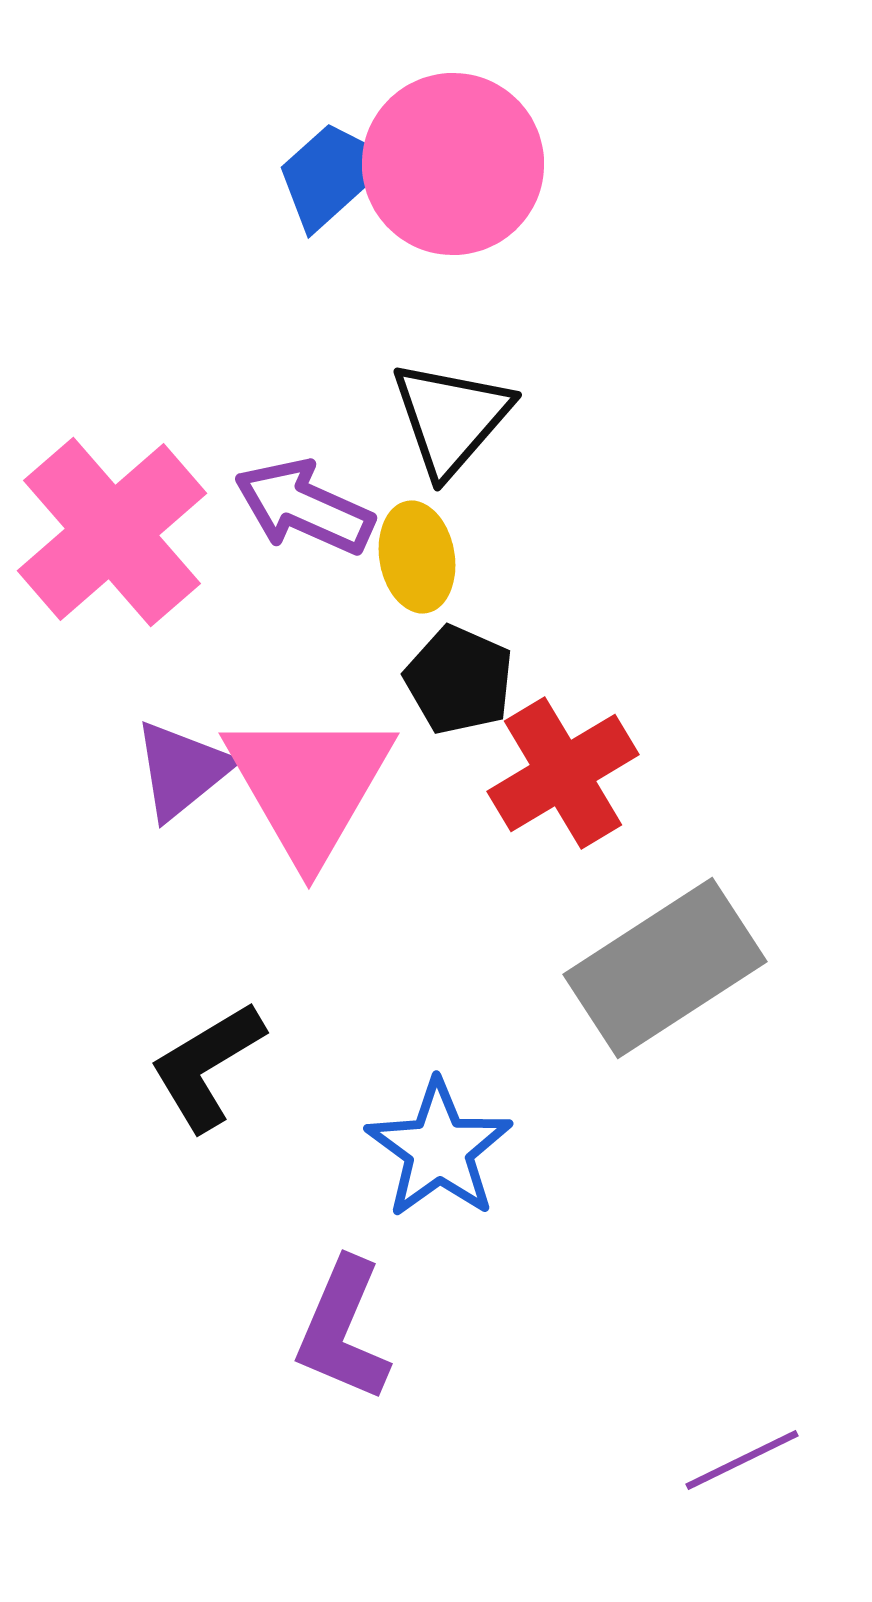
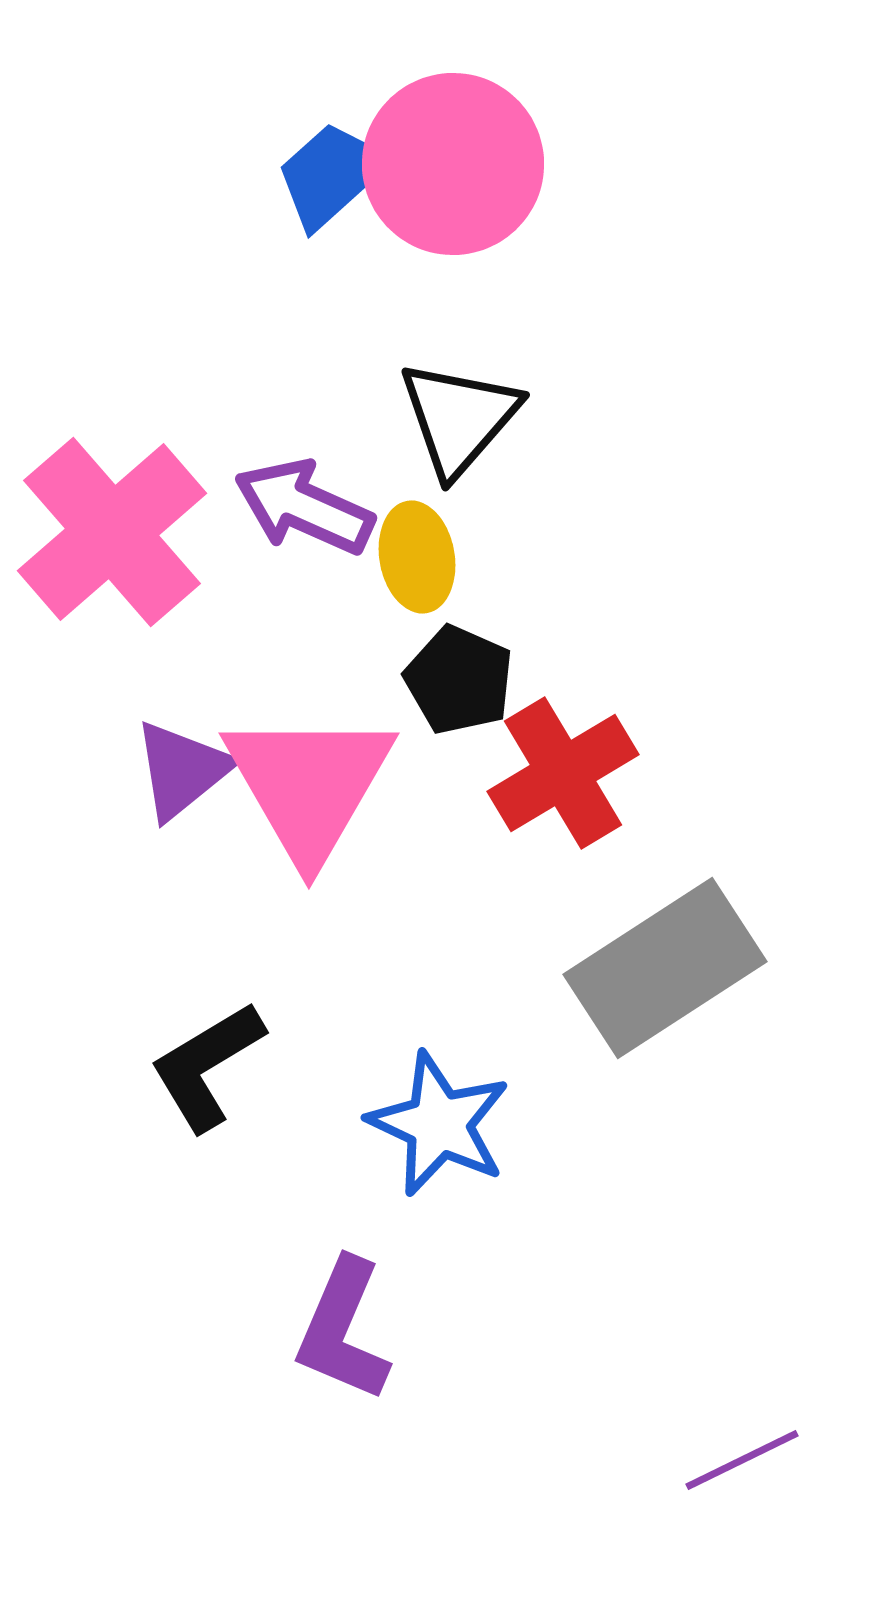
black triangle: moved 8 px right
blue star: moved 25 px up; rotated 11 degrees counterclockwise
